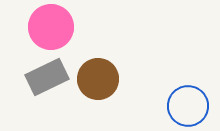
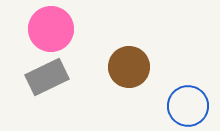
pink circle: moved 2 px down
brown circle: moved 31 px right, 12 px up
